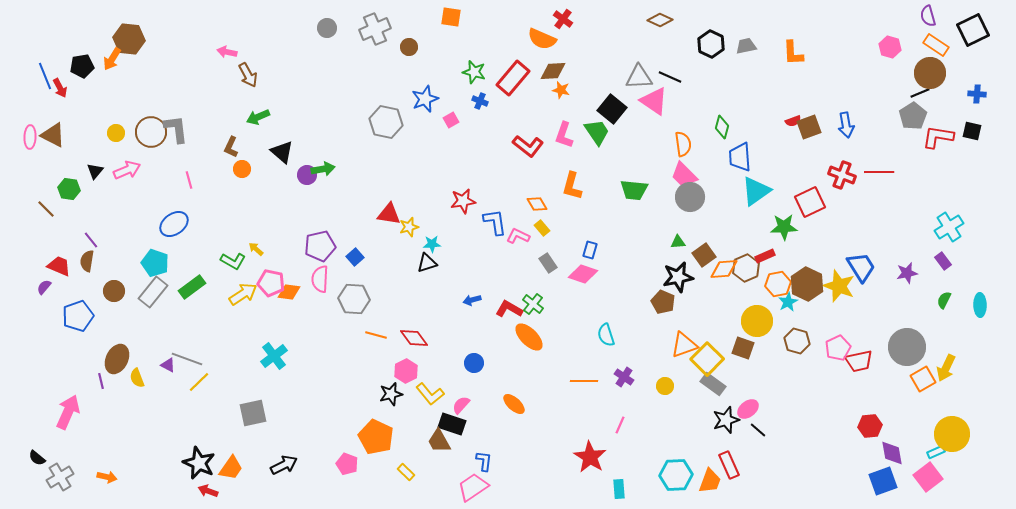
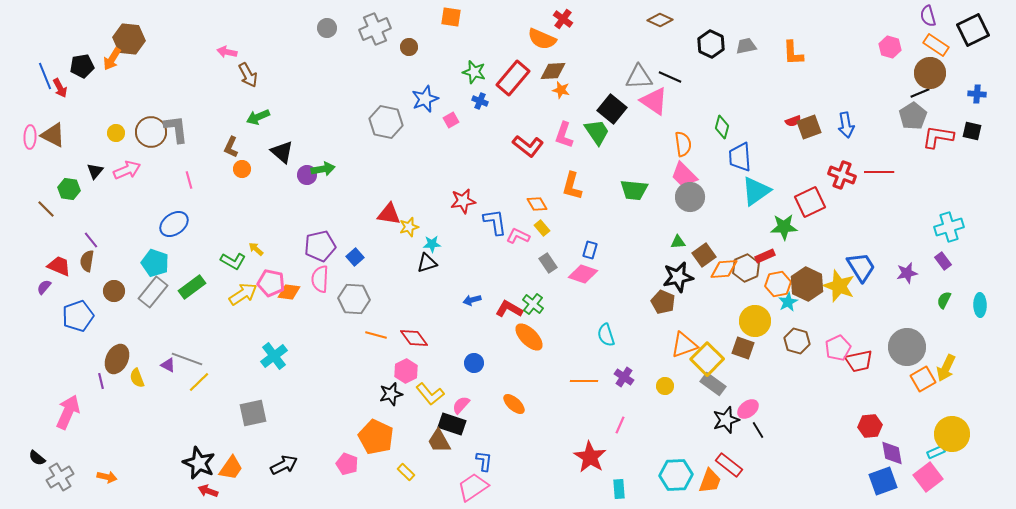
cyan cross at (949, 227): rotated 16 degrees clockwise
yellow circle at (757, 321): moved 2 px left
black line at (758, 430): rotated 18 degrees clockwise
red rectangle at (729, 465): rotated 28 degrees counterclockwise
